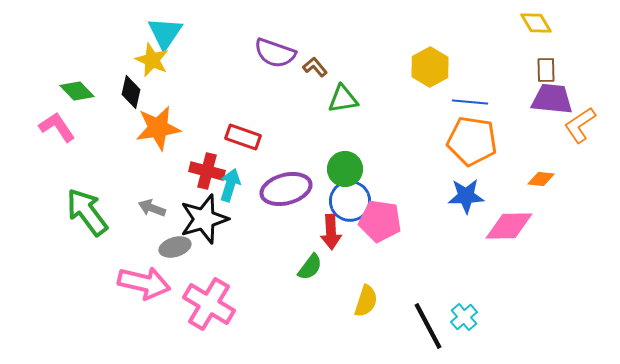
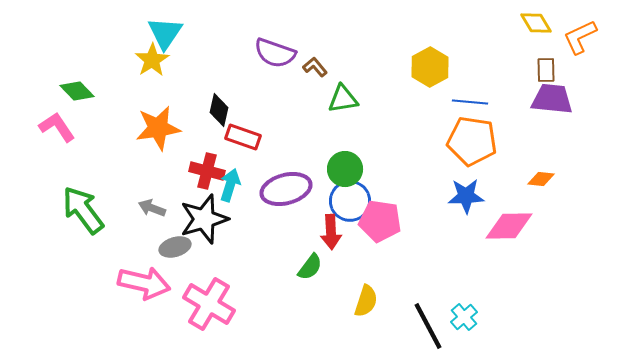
yellow star: rotated 16 degrees clockwise
black diamond: moved 88 px right, 18 px down
orange L-shape: moved 88 px up; rotated 9 degrees clockwise
green arrow: moved 4 px left, 2 px up
